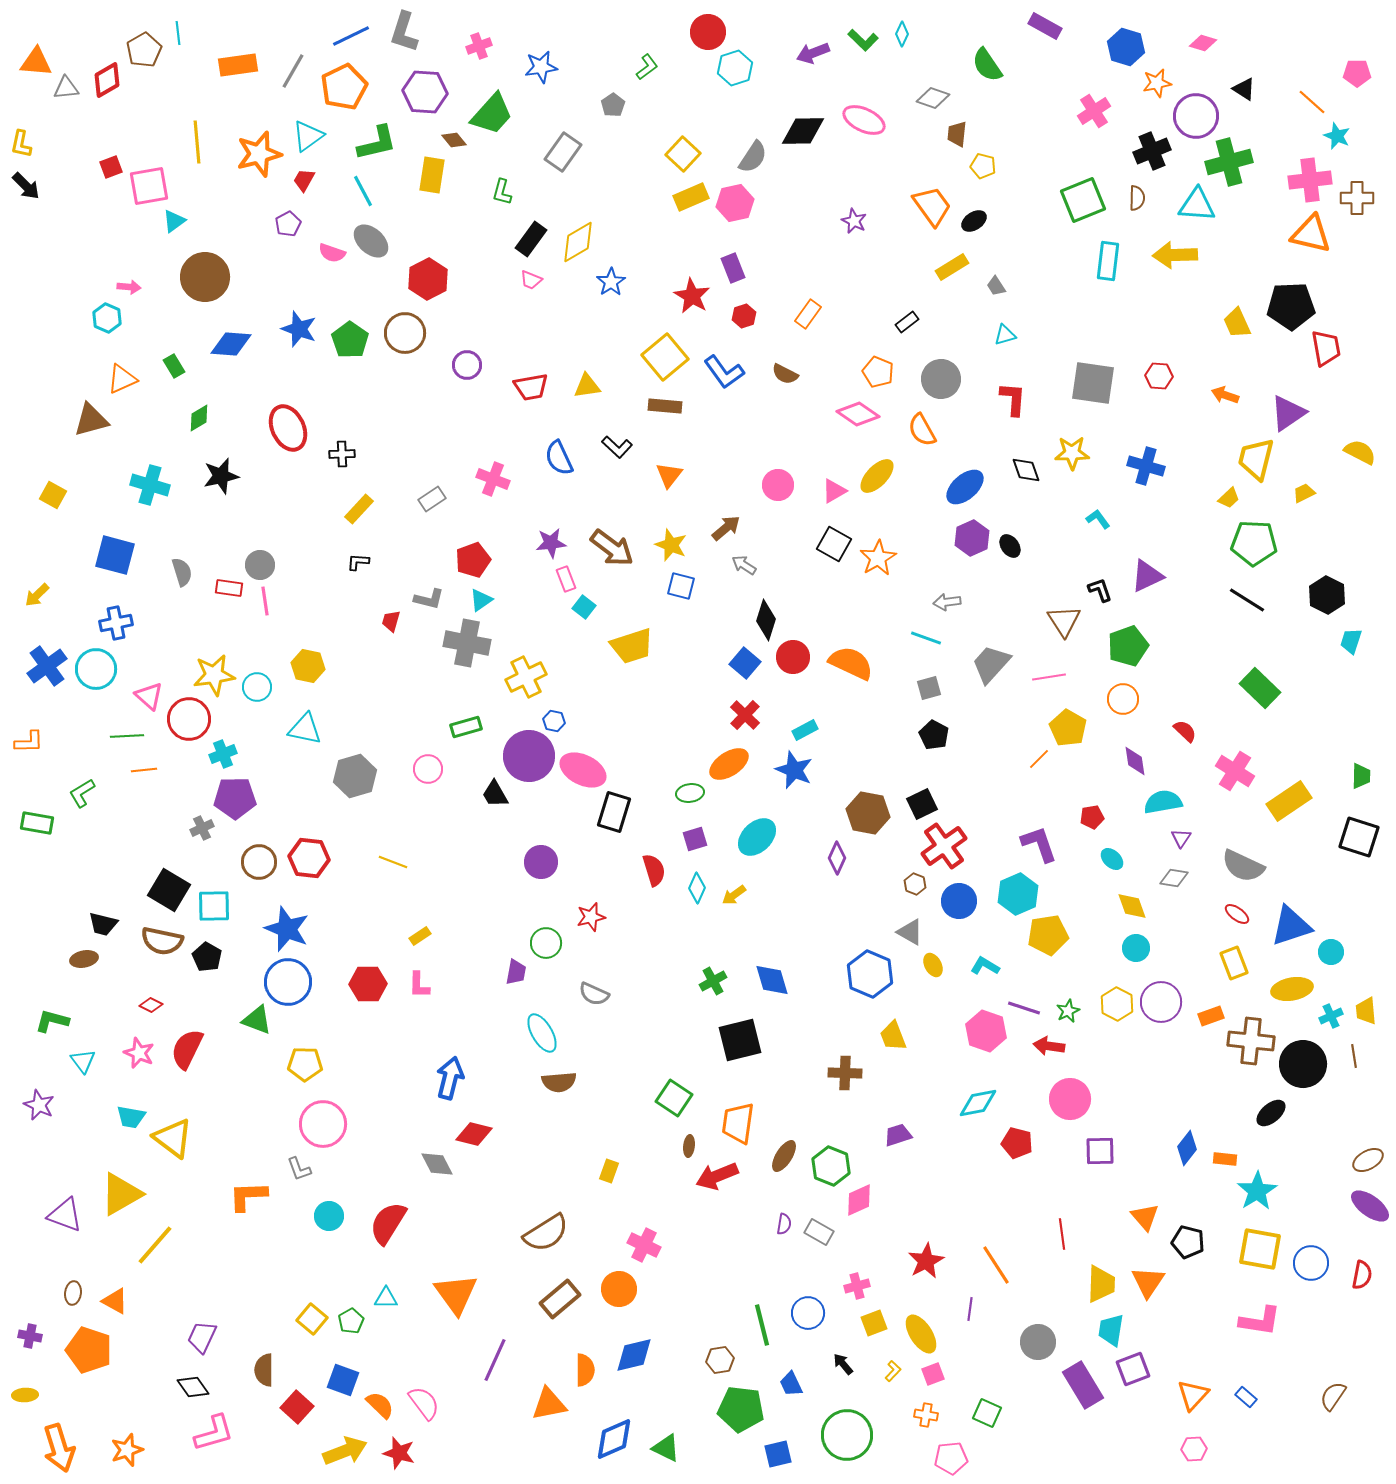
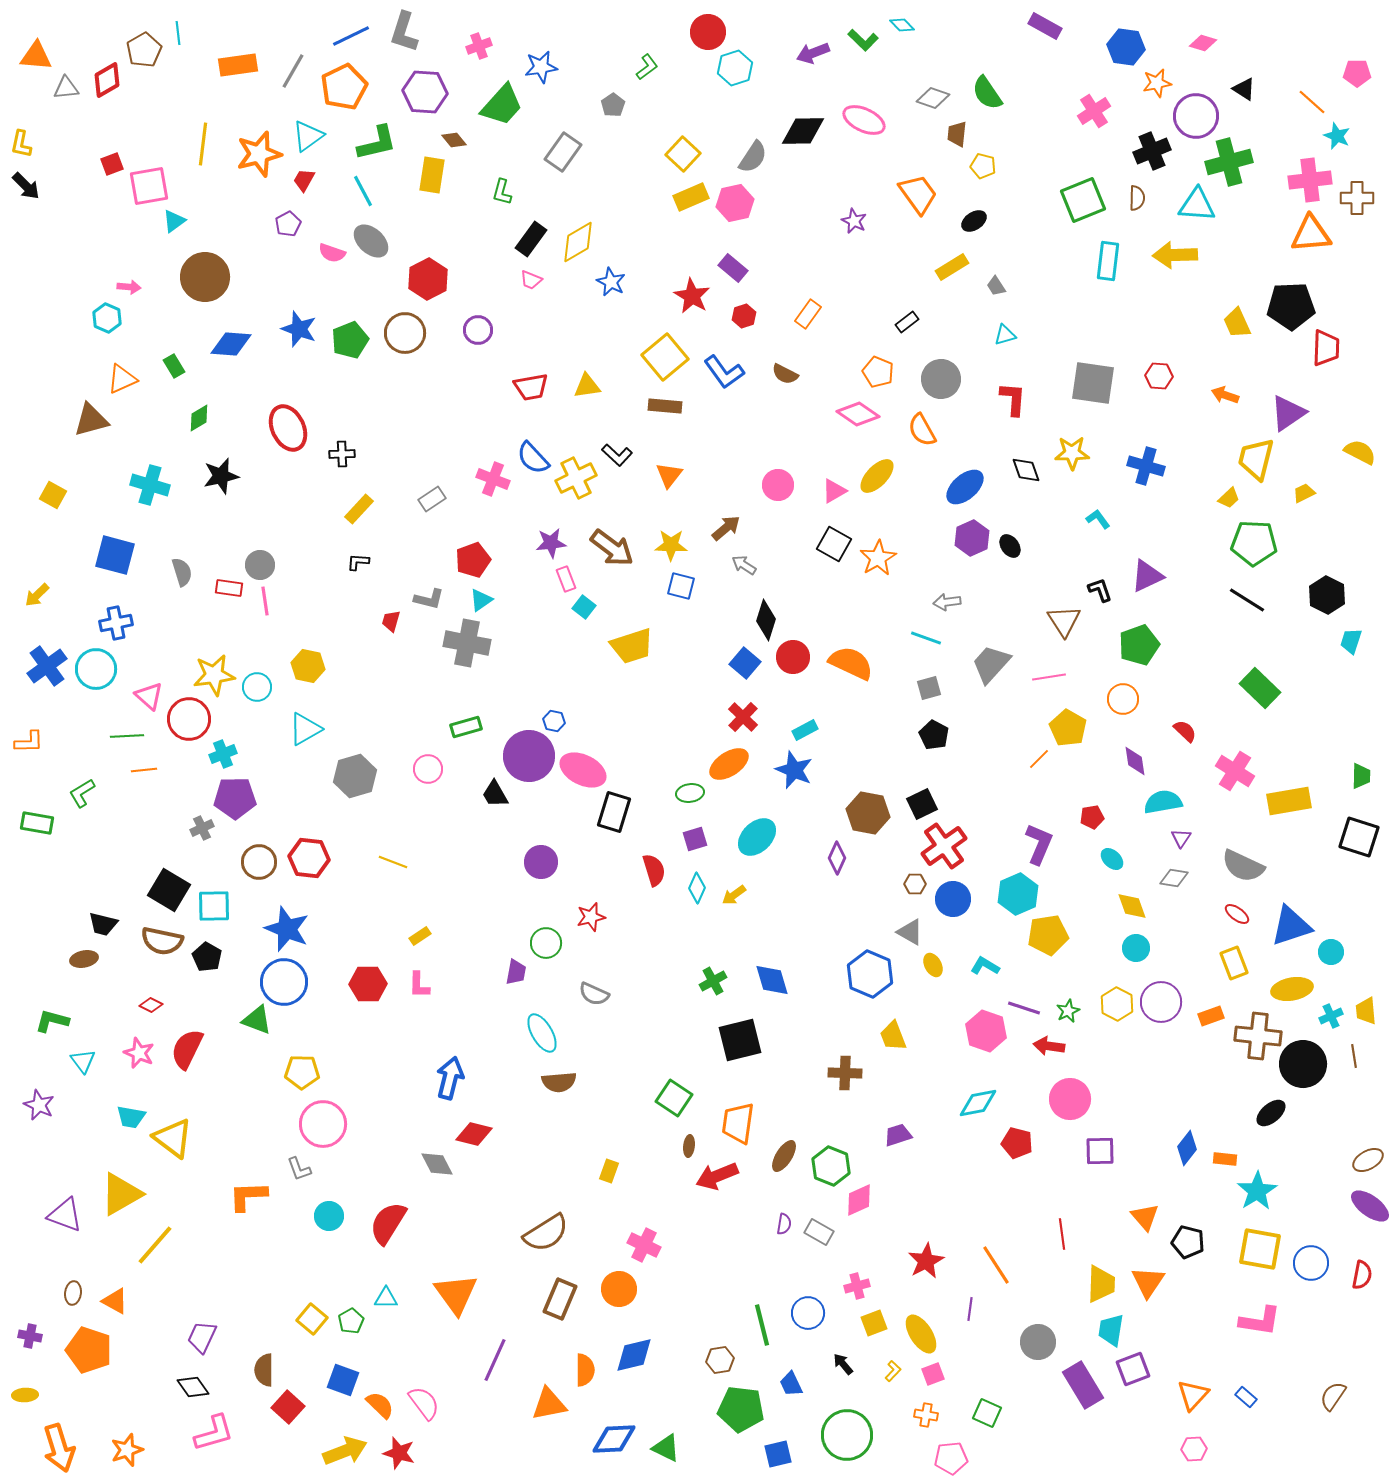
cyan diamond at (902, 34): moved 9 px up; rotated 70 degrees counterclockwise
blue hexagon at (1126, 47): rotated 9 degrees counterclockwise
orange triangle at (36, 62): moved 6 px up
green semicircle at (987, 65): moved 28 px down
green trapezoid at (492, 114): moved 10 px right, 9 px up
yellow line at (197, 142): moved 6 px right, 2 px down; rotated 12 degrees clockwise
red square at (111, 167): moved 1 px right, 3 px up
orange trapezoid at (932, 206): moved 14 px left, 12 px up
orange triangle at (1311, 234): rotated 18 degrees counterclockwise
purple rectangle at (733, 268): rotated 28 degrees counterclockwise
blue star at (611, 282): rotated 12 degrees counterclockwise
green pentagon at (350, 340): rotated 15 degrees clockwise
red trapezoid at (1326, 348): rotated 12 degrees clockwise
purple circle at (467, 365): moved 11 px right, 35 px up
black L-shape at (617, 447): moved 8 px down
blue semicircle at (559, 458): moved 26 px left; rotated 18 degrees counterclockwise
yellow star at (671, 545): rotated 20 degrees counterclockwise
green pentagon at (1128, 646): moved 11 px right, 1 px up
yellow cross at (526, 677): moved 50 px right, 199 px up
red cross at (745, 715): moved 2 px left, 2 px down
cyan triangle at (305, 729): rotated 42 degrees counterclockwise
yellow rectangle at (1289, 801): rotated 24 degrees clockwise
purple L-shape at (1039, 844): rotated 42 degrees clockwise
brown hexagon at (915, 884): rotated 20 degrees counterclockwise
blue circle at (959, 901): moved 6 px left, 2 px up
blue circle at (288, 982): moved 4 px left
brown cross at (1251, 1041): moved 7 px right, 5 px up
yellow pentagon at (305, 1064): moved 3 px left, 8 px down
brown rectangle at (560, 1299): rotated 27 degrees counterclockwise
red square at (297, 1407): moved 9 px left
blue diamond at (614, 1439): rotated 21 degrees clockwise
